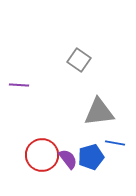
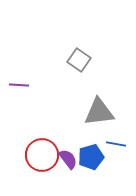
blue line: moved 1 px right, 1 px down
